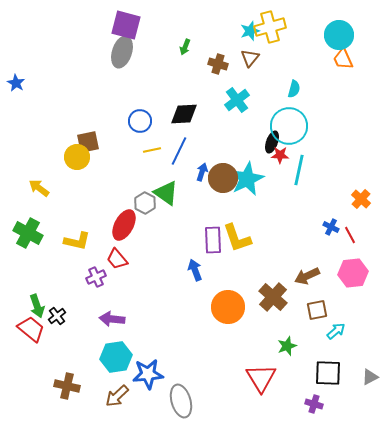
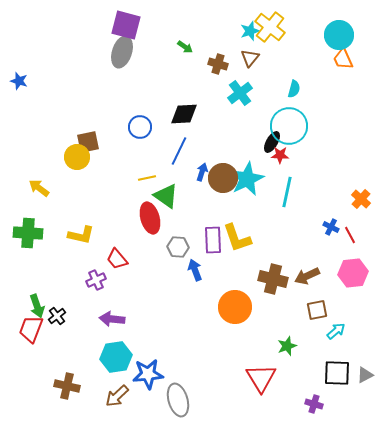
yellow cross at (270, 27): rotated 36 degrees counterclockwise
green arrow at (185, 47): rotated 77 degrees counterclockwise
blue star at (16, 83): moved 3 px right, 2 px up; rotated 12 degrees counterclockwise
cyan cross at (237, 100): moved 3 px right, 7 px up
blue circle at (140, 121): moved 6 px down
black ellipse at (272, 142): rotated 10 degrees clockwise
yellow line at (152, 150): moved 5 px left, 28 px down
cyan line at (299, 170): moved 12 px left, 22 px down
green triangle at (166, 193): moved 3 px down
gray hexagon at (145, 203): moved 33 px right, 44 px down; rotated 25 degrees counterclockwise
red ellipse at (124, 225): moved 26 px right, 7 px up; rotated 44 degrees counterclockwise
green cross at (28, 233): rotated 24 degrees counterclockwise
yellow L-shape at (77, 241): moved 4 px right, 6 px up
purple cross at (96, 277): moved 3 px down
brown cross at (273, 297): moved 18 px up; rotated 28 degrees counterclockwise
orange circle at (228, 307): moved 7 px right
red trapezoid at (31, 329): rotated 108 degrees counterclockwise
black square at (328, 373): moved 9 px right
gray triangle at (370, 377): moved 5 px left, 2 px up
gray ellipse at (181, 401): moved 3 px left, 1 px up
